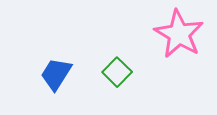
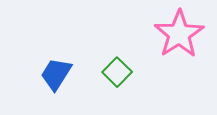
pink star: rotated 9 degrees clockwise
